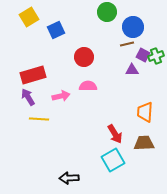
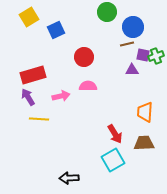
purple square: rotated 16 degrees counterclockwise
